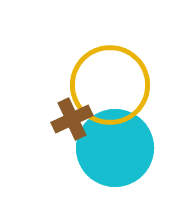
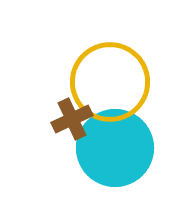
yellow circle: moved 3 px up
